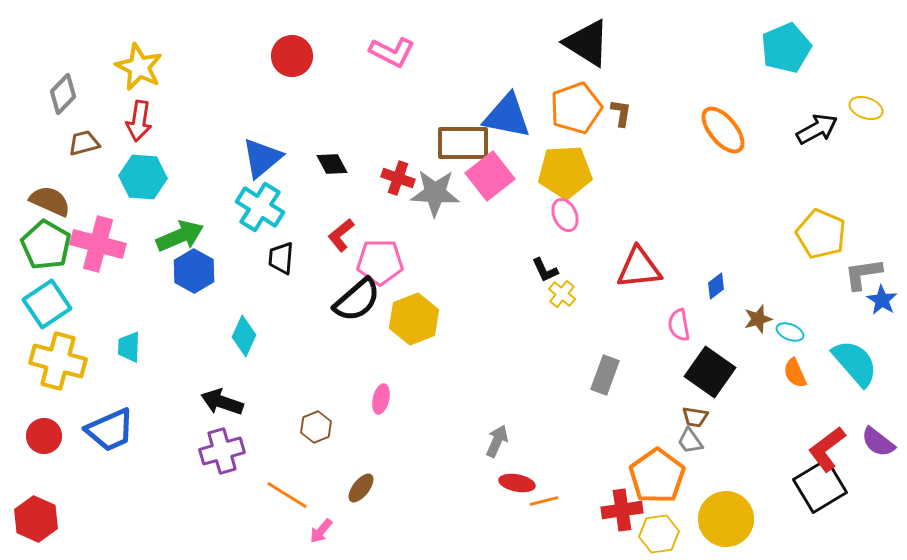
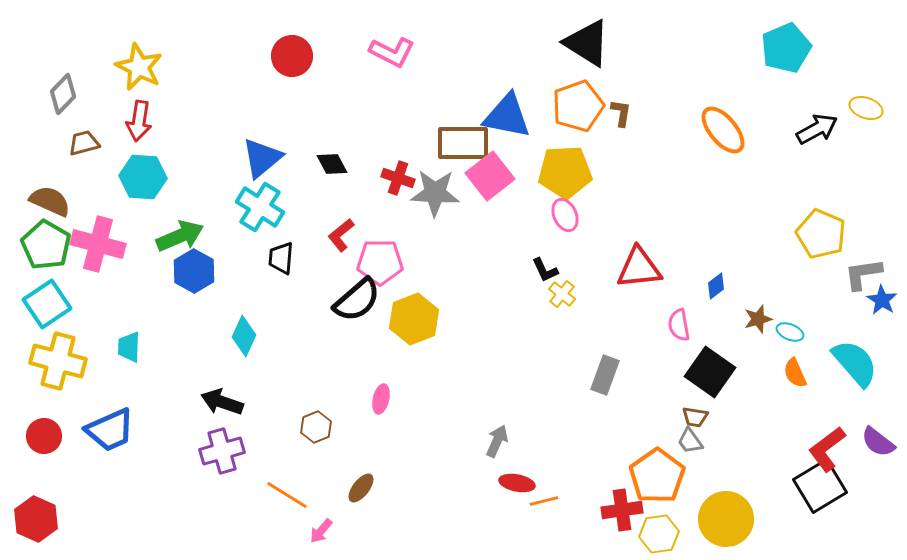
orange pentagon at (576, 108): moved 2 px right, 2 px up
